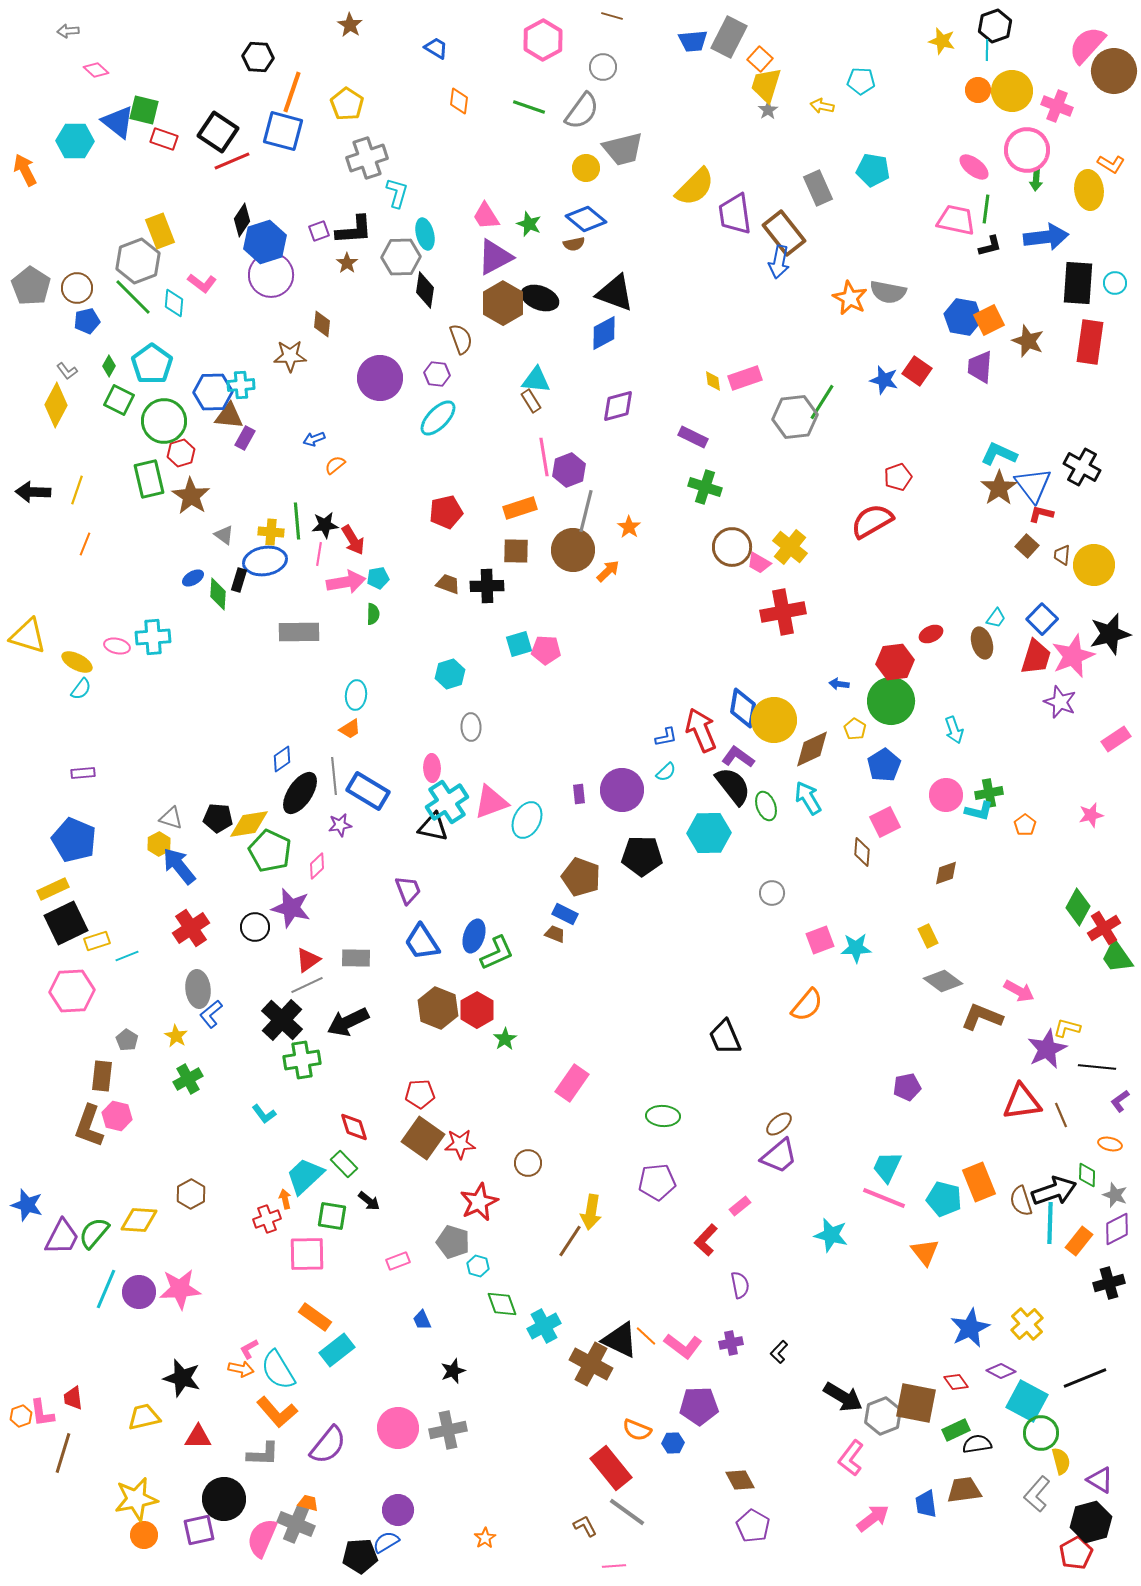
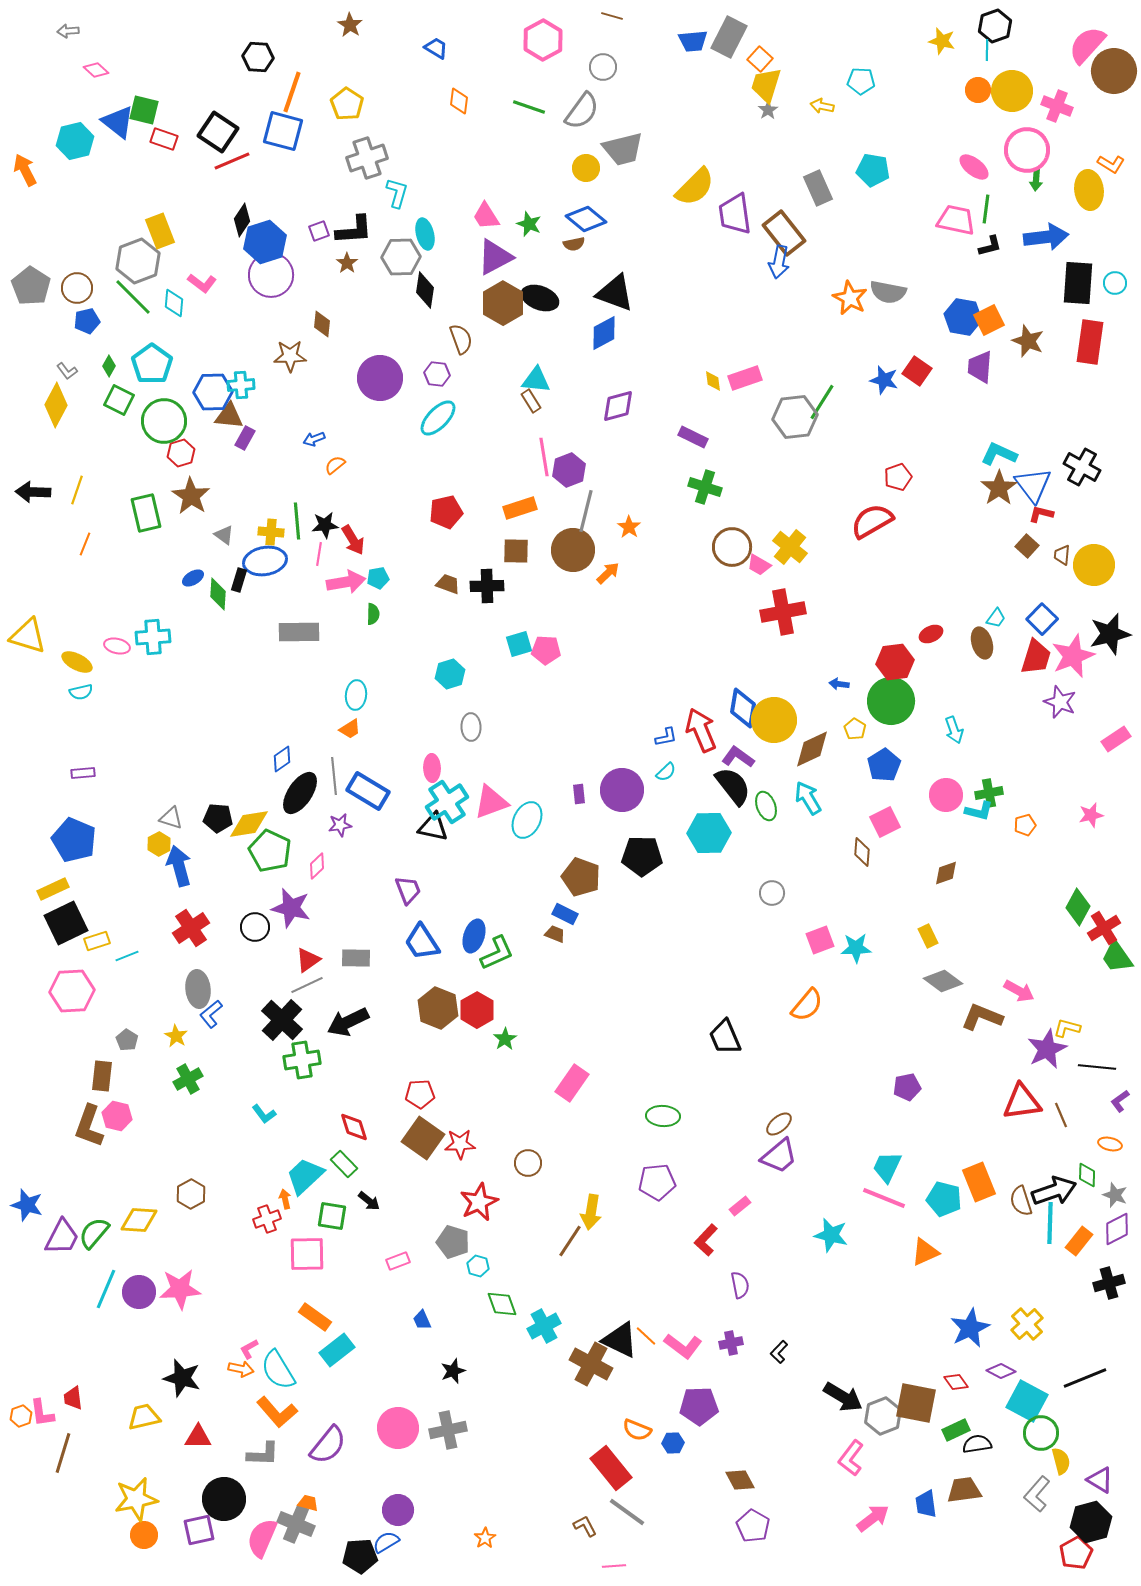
cyan hexagon at (75, 141): rotated 15 degrees counterclockwise
green rectangle at (149, 479): moved 3 px left, 34 px down
pink trapezoid at (759, 563): moved 2 px down
orange arrow at (608, 571): moved 2 px down
cyan semicircle at (81, 689): moved 3 px down; rotated 40 degrees clockwise
orange pentagon at (1025, 825): rotated 20 degrees clockwise
blue arrow at (179, 866): rotated 24 degrees clockwise
orange triangle at (925, 1252): rotated 44 degrees clockwise
